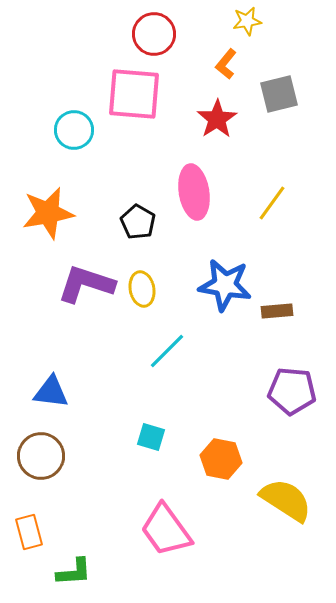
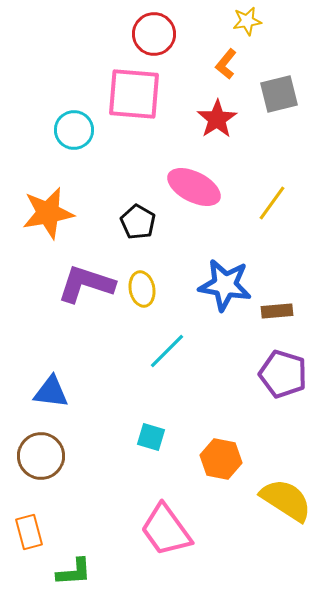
pink ellipse: moved 5 px up; rotated 54 degrees counterclockwise
purple pentagon: moved 9 px left, 17 px up; rotated 12 degrees clockwise
